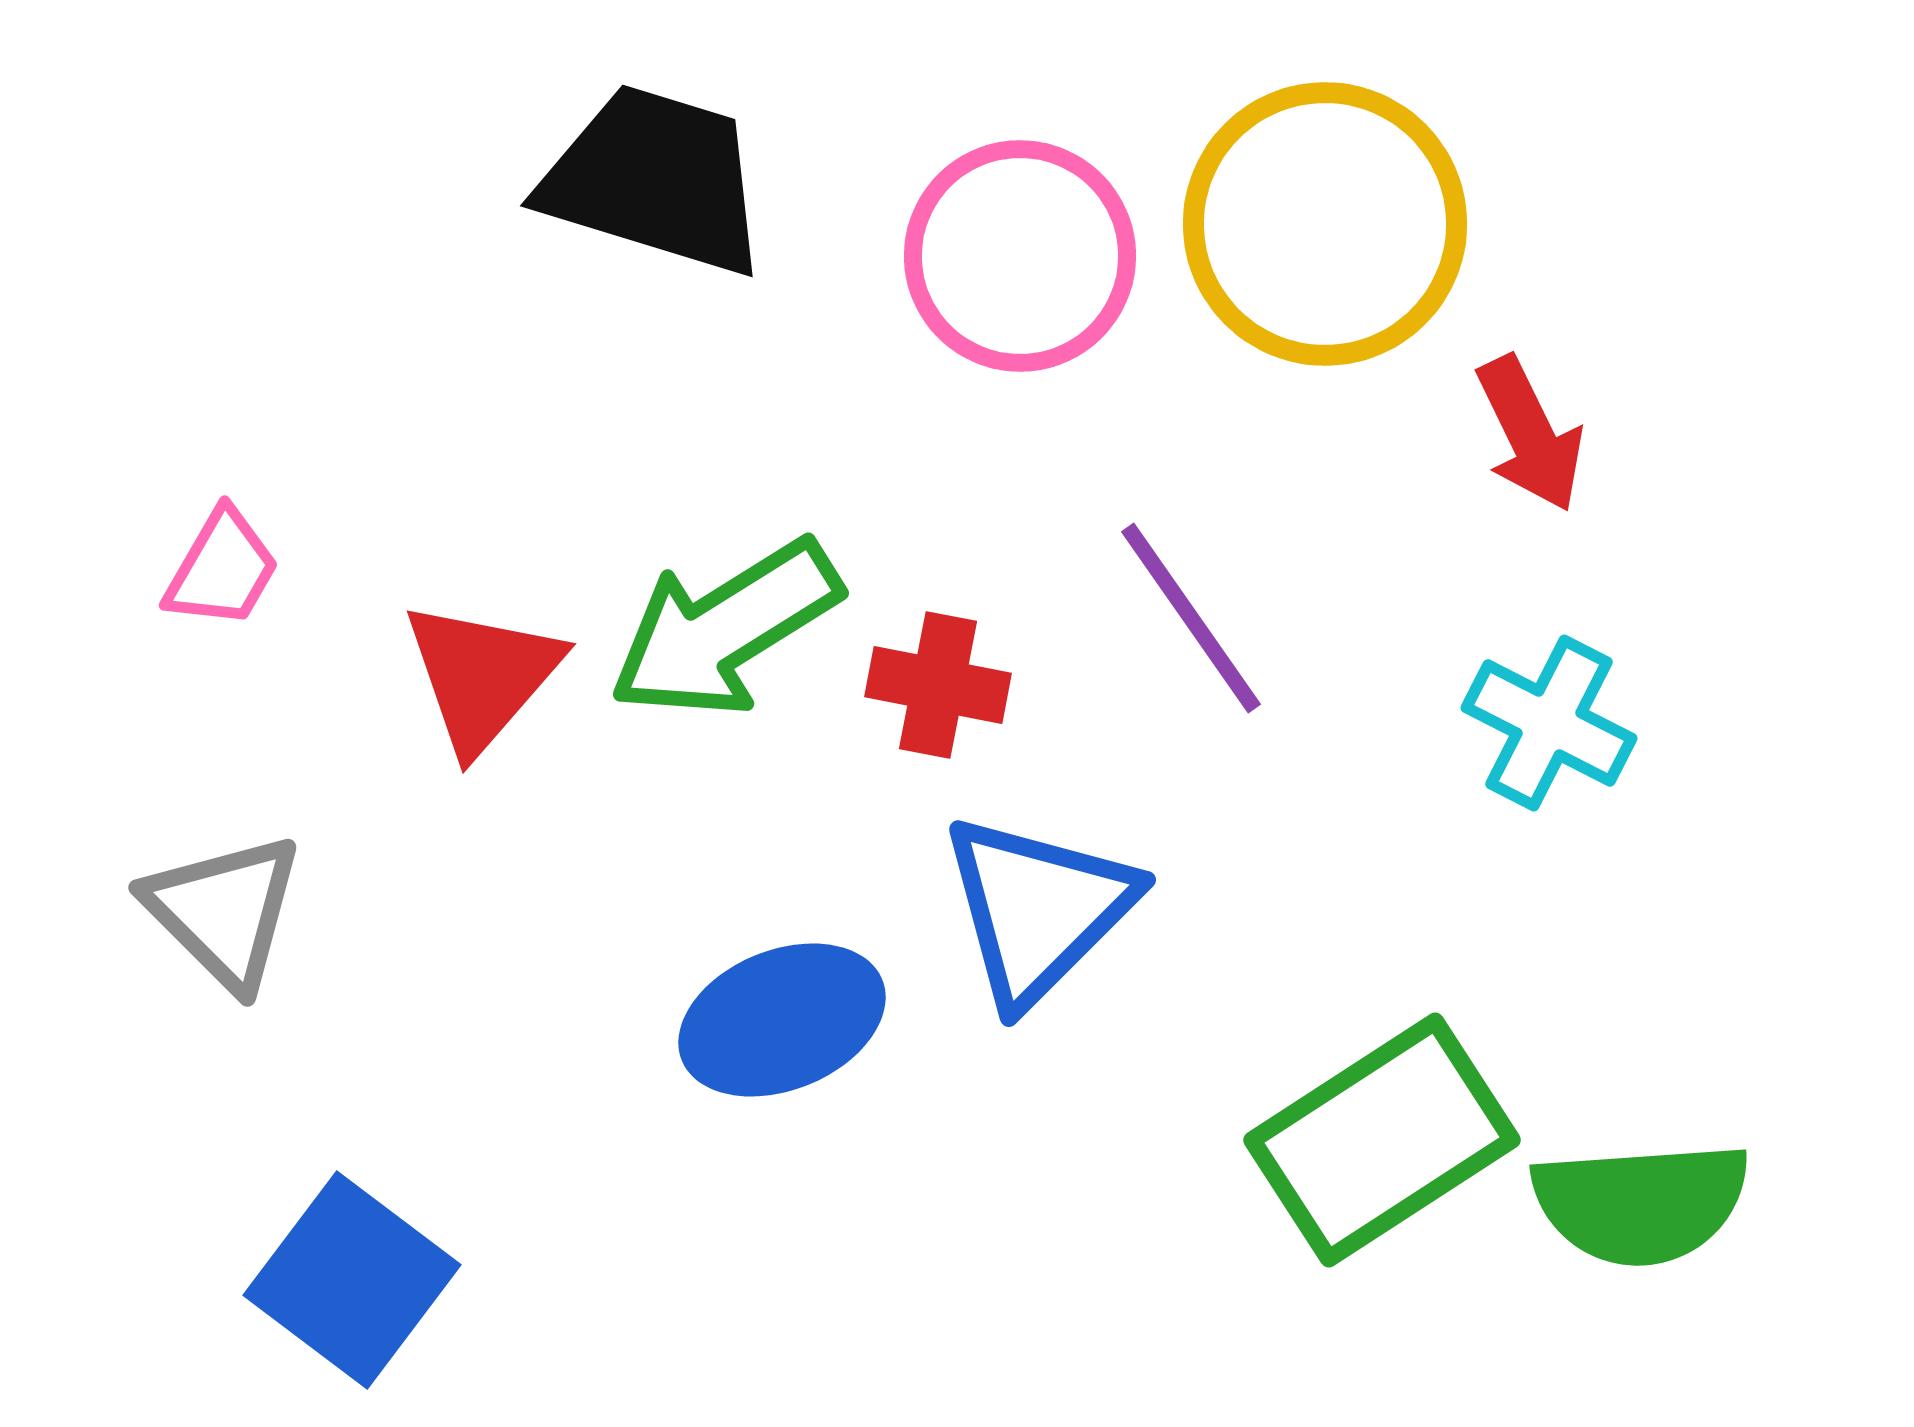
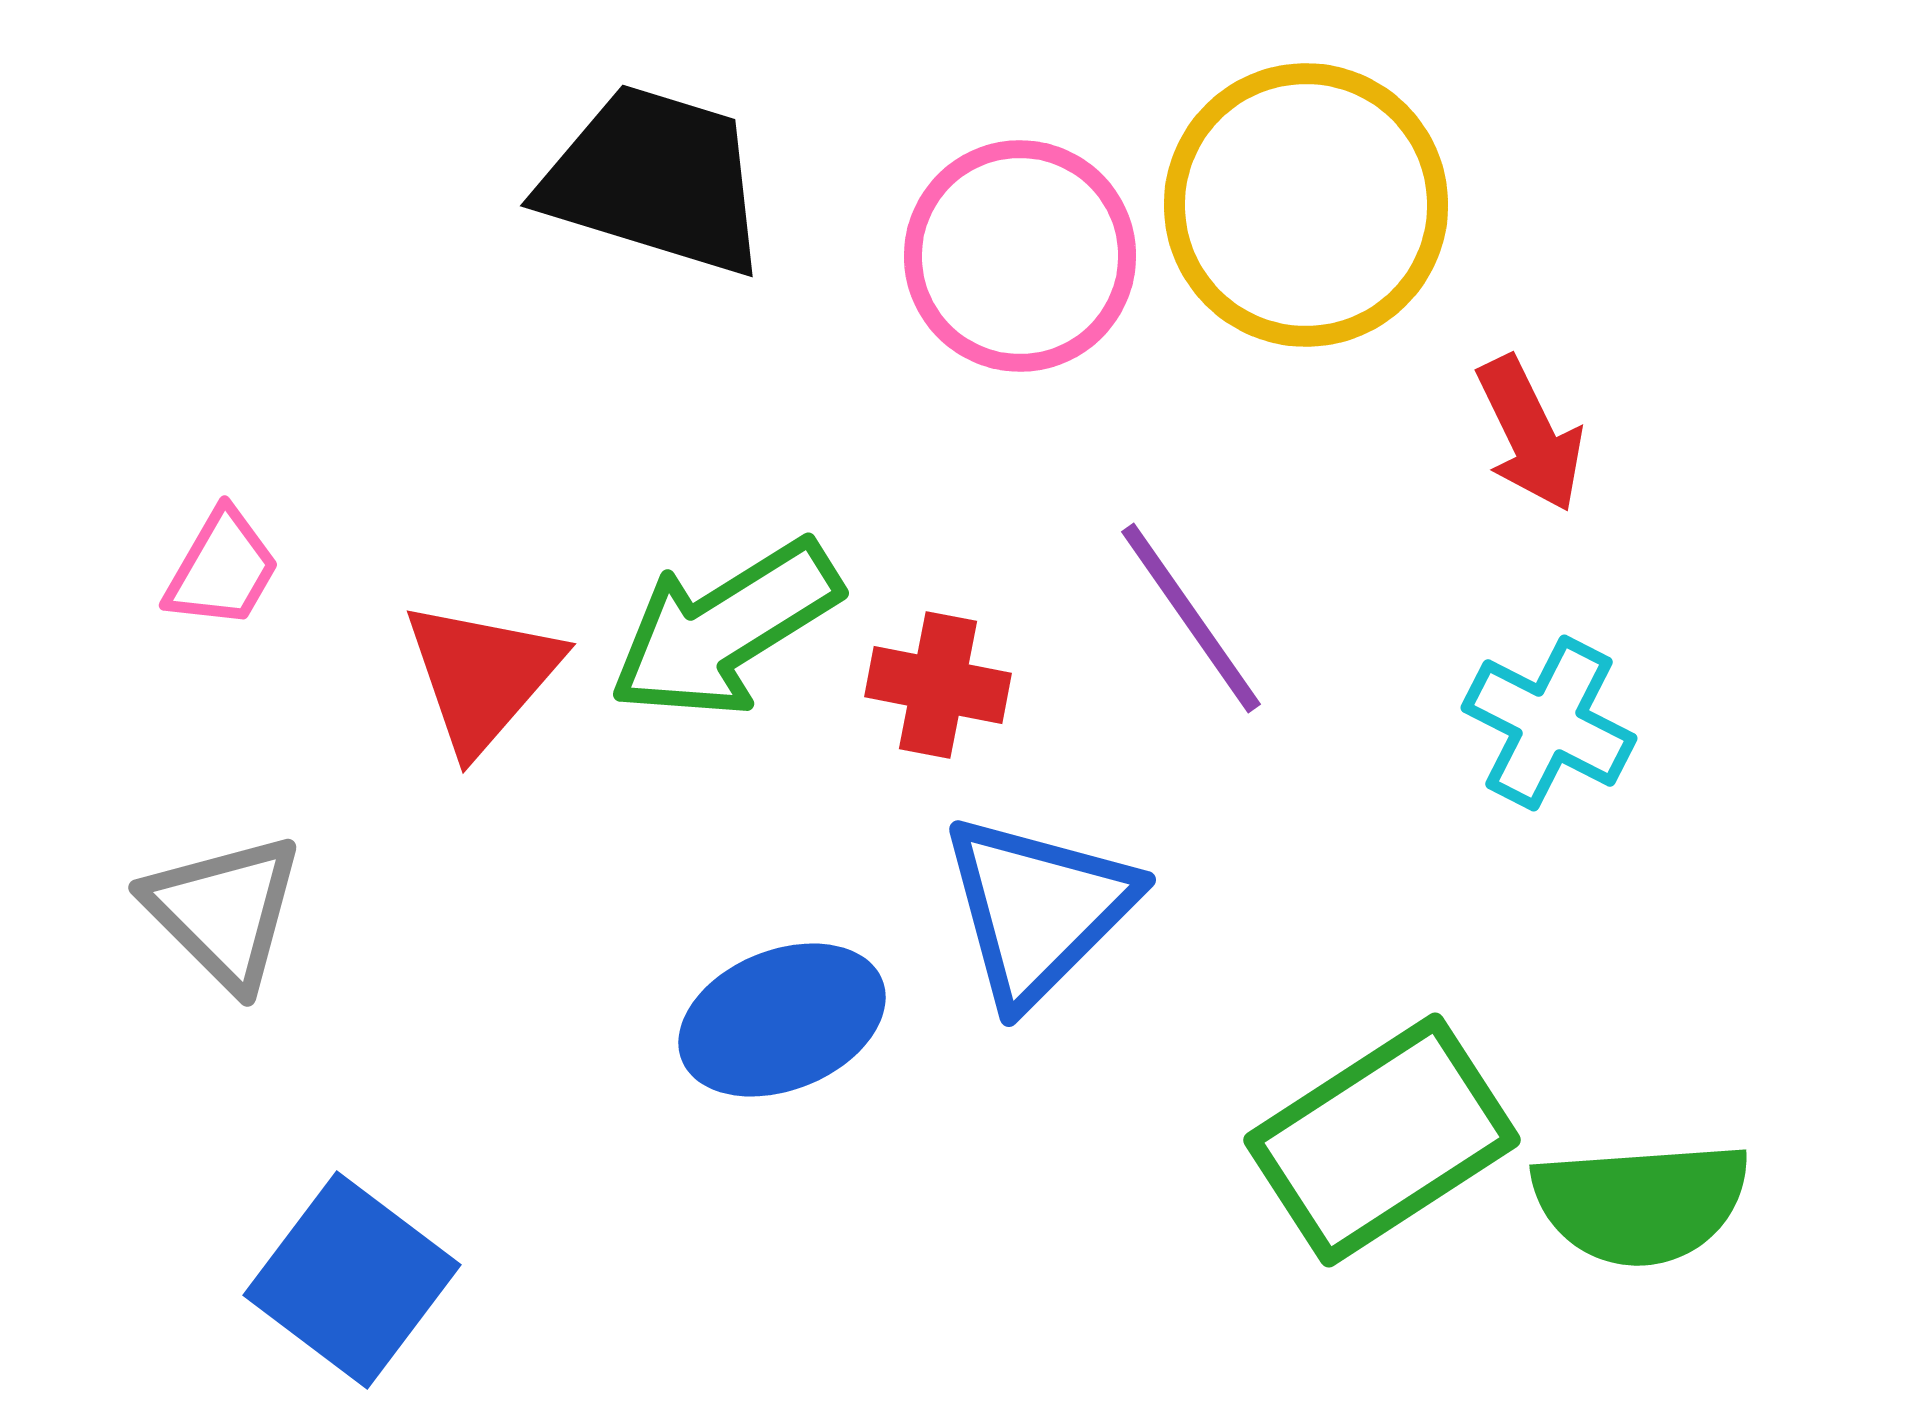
yellow circle: moved 19 px left, 19 px up
